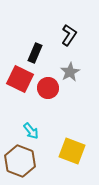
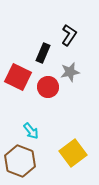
black rectangle: moved 8 px right
gray star: rotated 18 degrees clockwise
red square: moved 2 px left, 2 px up
red circle: moved 1 px up
yellow square: moved 1 px right, 2 px down; rotated 32 degrees clockwise
